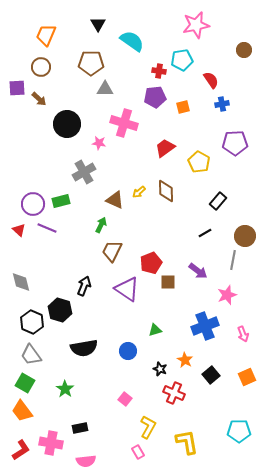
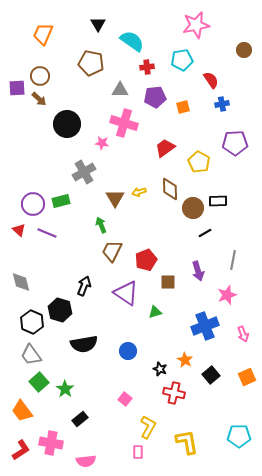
orange trapezoid at (46, 35): moved 3 px left, 1 px up
brown pentagon at (91, 63): rotated 10 degrees clockwise
brown circle at (41, 67): moved 1 px left, 9 px down
red cross at (159, 71): moved 12 px left, 4 px up; rotated 16 degrees counterclockwise
gray triangle at (105, 89): moved 15 px right, 1 px down
pink star at (99, 143): moved 3 px right
brown diamond at (166, 191): moved 4 px right, 2 px up
yellow arrow at (139, 192): rotated 24 degrees clockwise
brown triangle at (115, 200): moved 2 px up; rotated 36 degrees clockwise
black rectangle at (218, 201): rotated 48 degrees clockwise
green arrow at (101, 225): rotated 49 degrees counterclockwise
purple line at (47, 228): moved 5 px down
brown circle at (245, 236): moved 52 px left, 28 px up
red pentagon at (151, 263): moved 5 px left, 3 px up
purple arrow at (198, 271): rotated 36 degrees clockwise
purple triangle at (127, 289): moved 1 px left, 4 px down
green triangle at (155, 330): moved 18 px up
black semicircle at (84, 348): moved 4 px up
green square at (25, 383): moved 14 px right, 1 px up; rotated 18 degrees clockwise
red cross at (174, 393): rotated 10 degrees counterclockwise
black rectangle at (80, 428): moved 9 px up; rotated 28 degrees counterclockwise
cyan pentagon at (239, 431): moved 5 px down
pink rectangle at (138, 452): rotated 32 degrees clockwise
